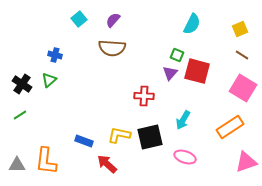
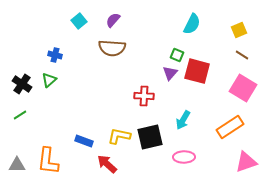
cyan square: moved 2 px down
yellow square: moved 1 px left, 1 px down
yellow L-shape: moved 1 px down
pink ellipse: moved 1 px left; rotated 20 degrees counterclockwise
orange L-shape: moved 2 px right
